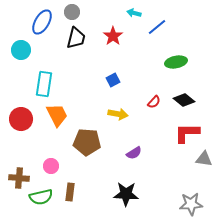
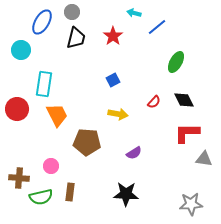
green ellipse: rotated 50 degrees counterclockwise
black diamond: rotated 25 degrees clockwise
red circle: moved 4 px left, 10 px up
